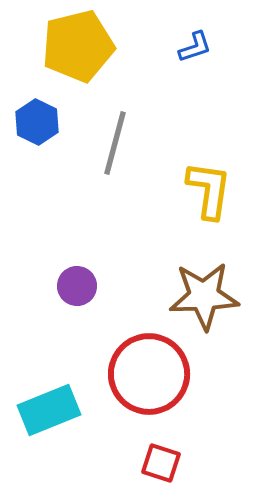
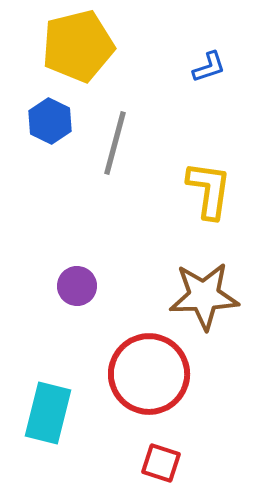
blue L-shape: moved 14 px right, 20 px down
blue hexagon: moved 13 px right, 1 px up
cyan rectangle: moved 1 px left, 3 px down; rotated 54 degrees counterclockwise
